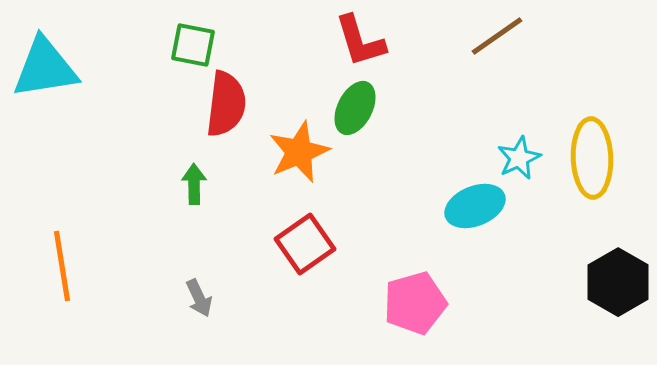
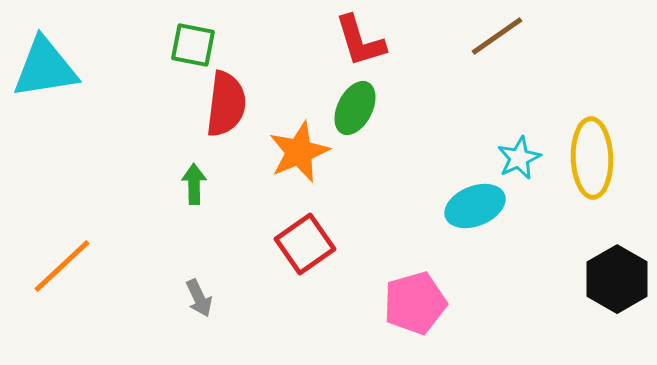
orange line: rotated 56 degrees clockwise
black hexagon: moved 1 px left, 3 px up
